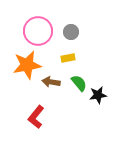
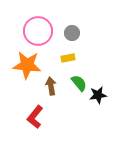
gray circle: moved 1 px right, 1 px down
orange star: rotated 16 degrees clockwise
brown arrow: moved 4 px down; rotated 72 degrees clockwise
red L-shape: moved 1 px left
